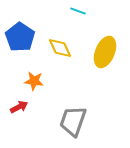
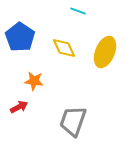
yellow diamond: moved 4 px right
